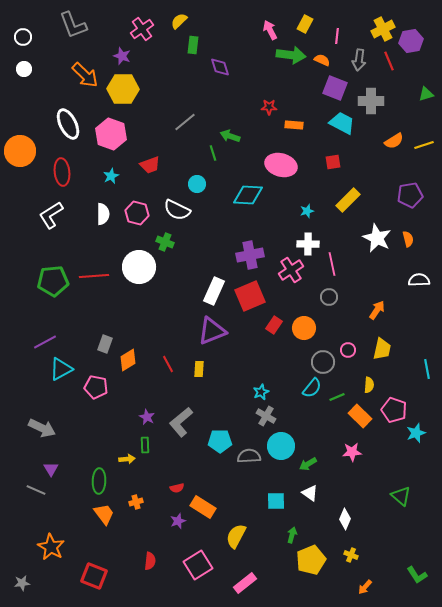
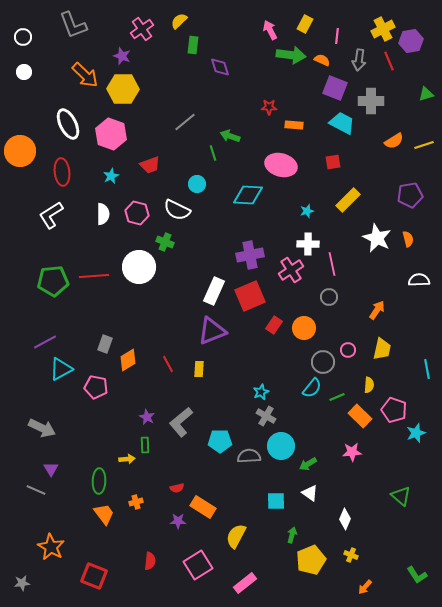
white circle at (24, 69): moved 3 px down
purple star at (178, 521): rotated 21 degrees clockwise
